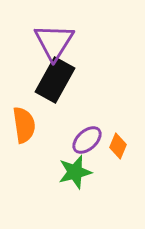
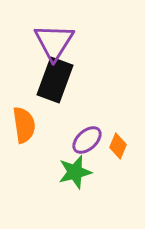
black rectangle: rotated 9 degrees counterclockwise
